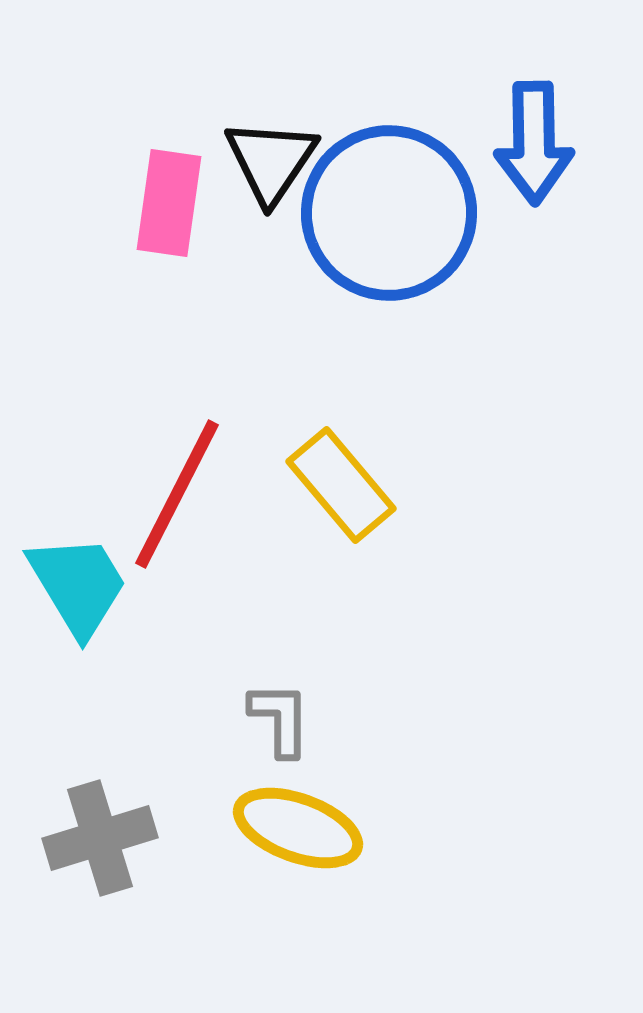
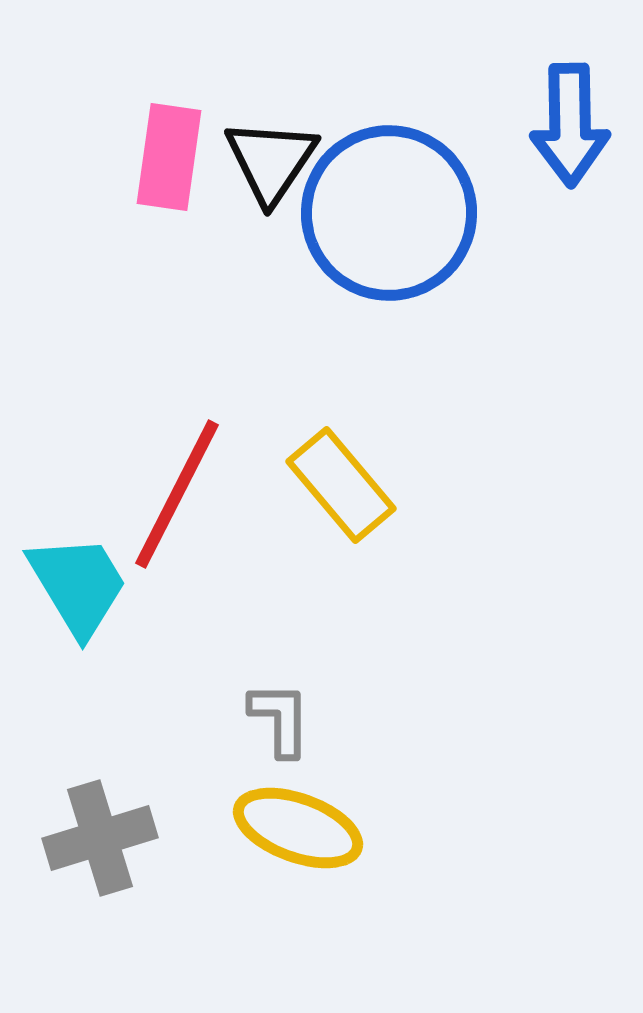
blue arrow: moved 36 px right, 18 px up
pink rectangle: moved 46 px up
